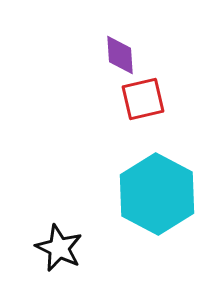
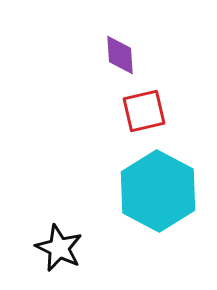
red square: moved 1 px right, 12 px down
cyan hexagon: moved 1 px right, 3 px up
